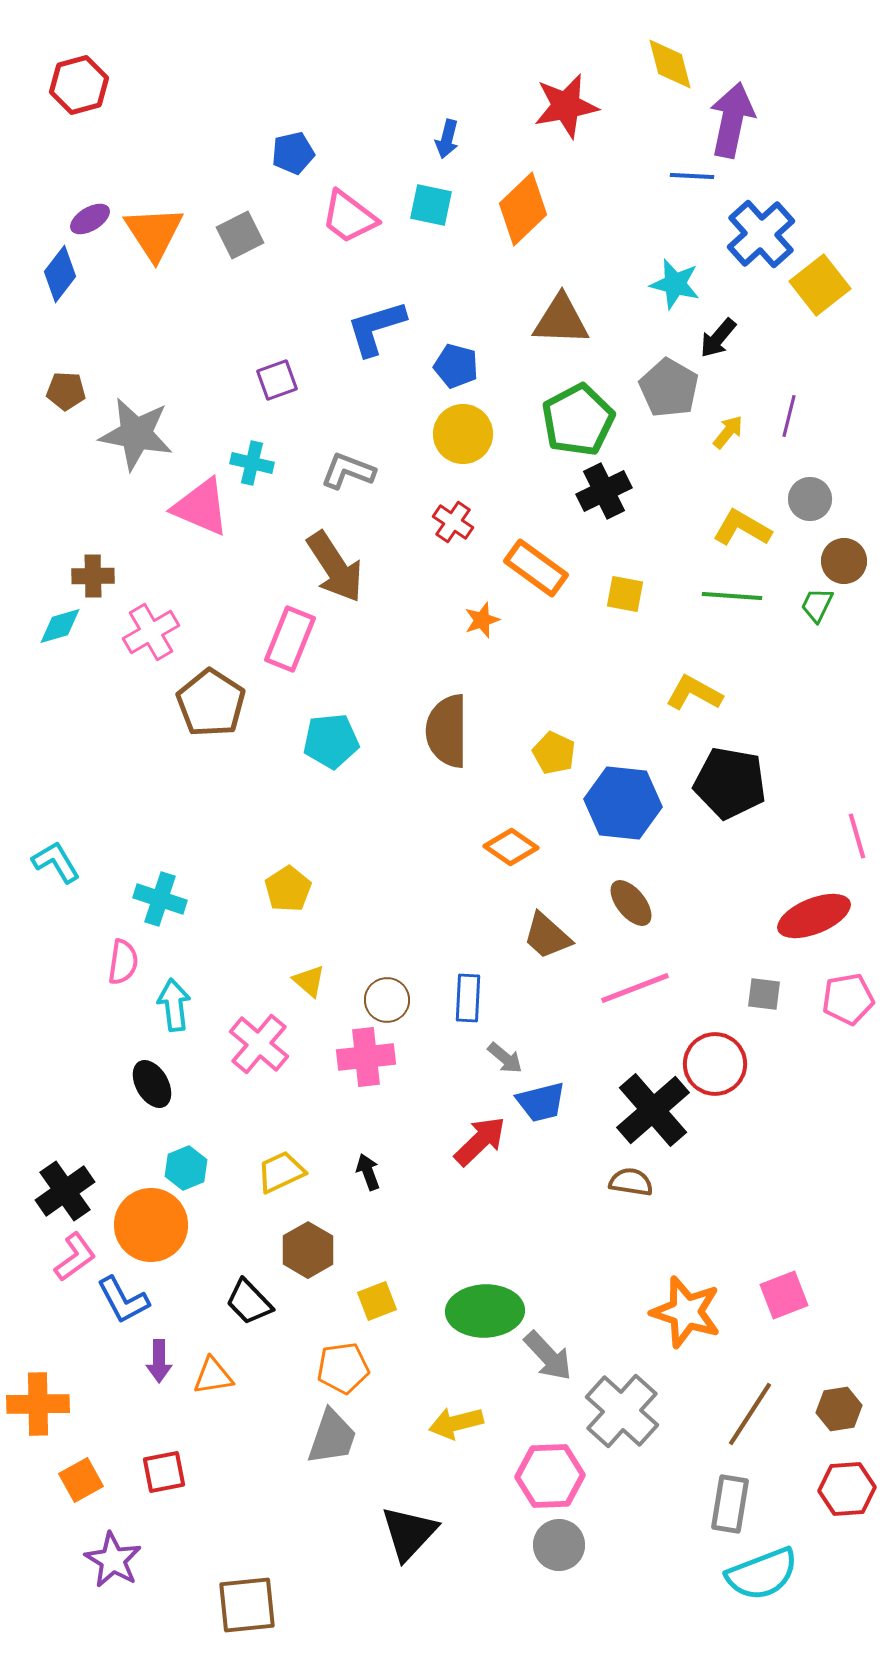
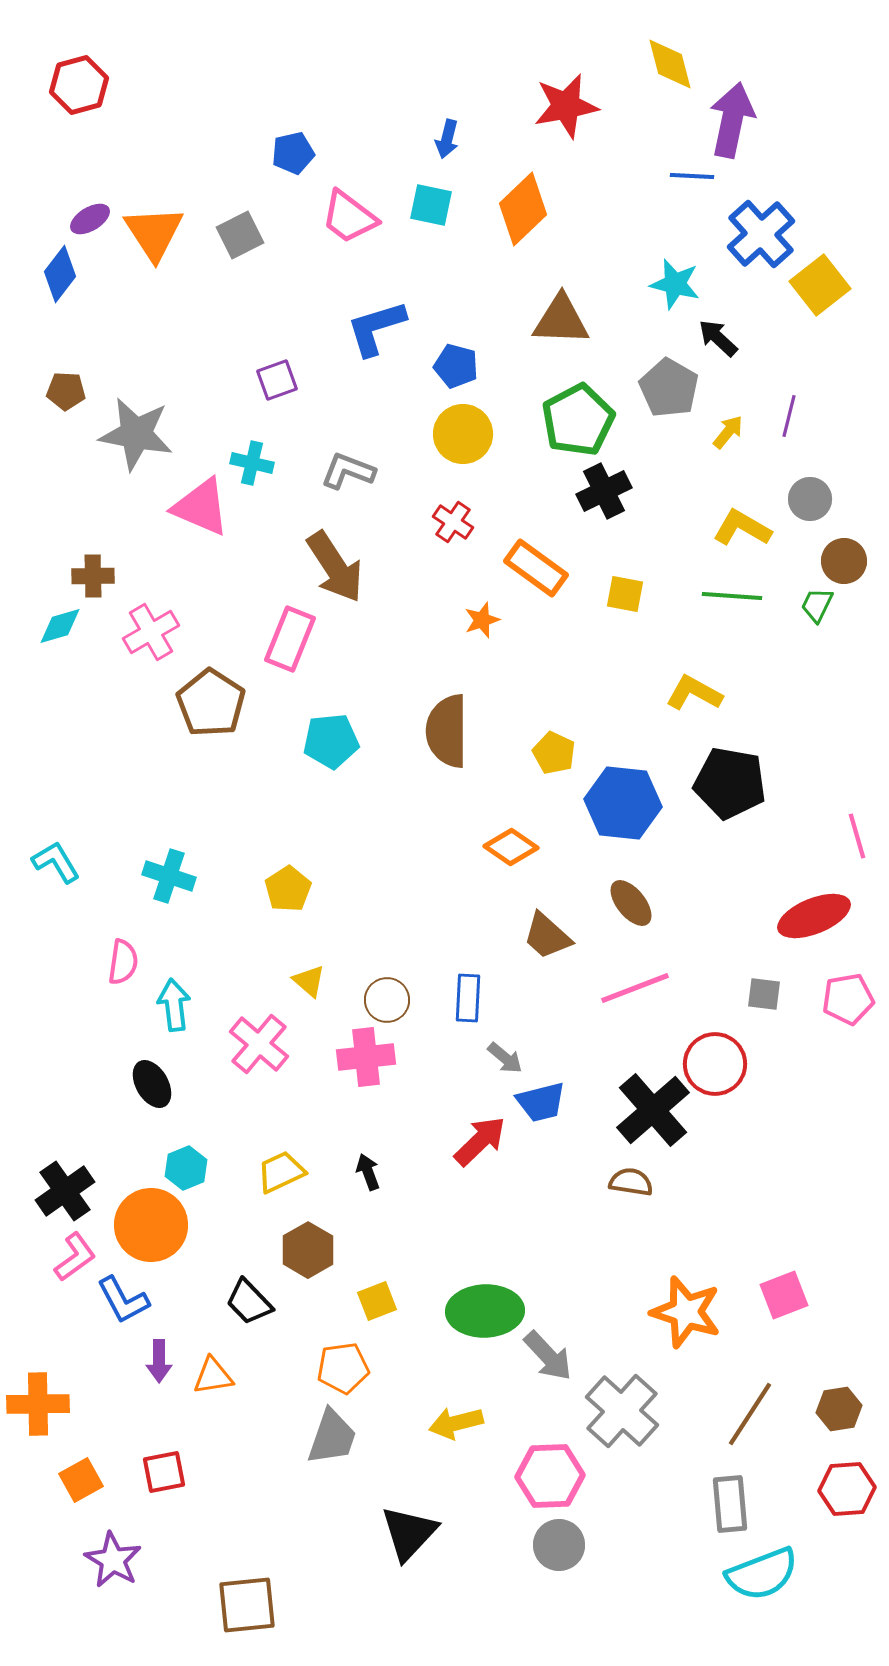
black arrow at (718, 338): rotated 93 degrees clockwise
cyan cross at (160, 899): moved 9 px right, 23 px up
gray rectangle at (730, 1504): rotated 14 degrees counterclockwise
